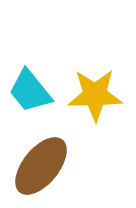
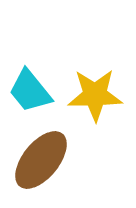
brown ellipse: moved 6 px up
